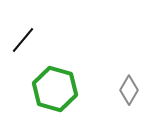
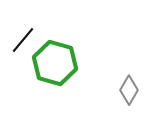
green hexagon: moved 26 px up
